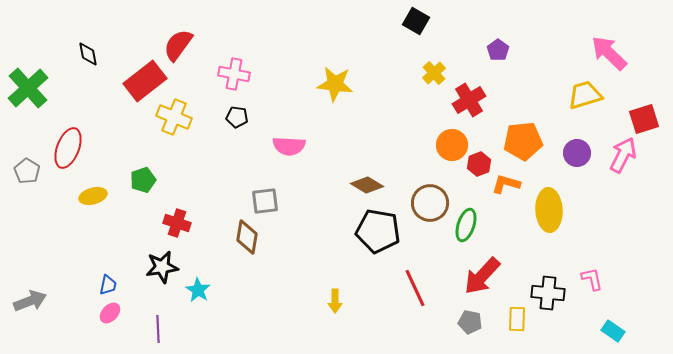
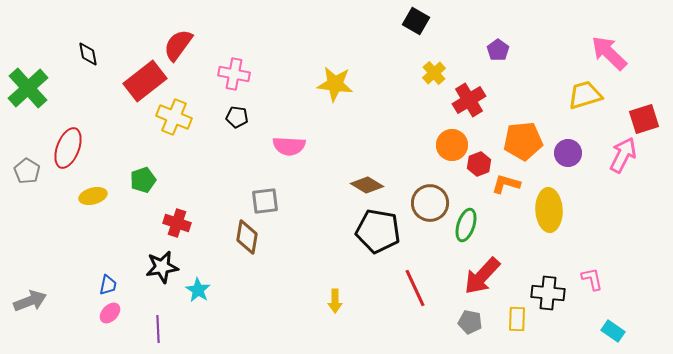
purple circle at (577, 153): moved 9 px left
